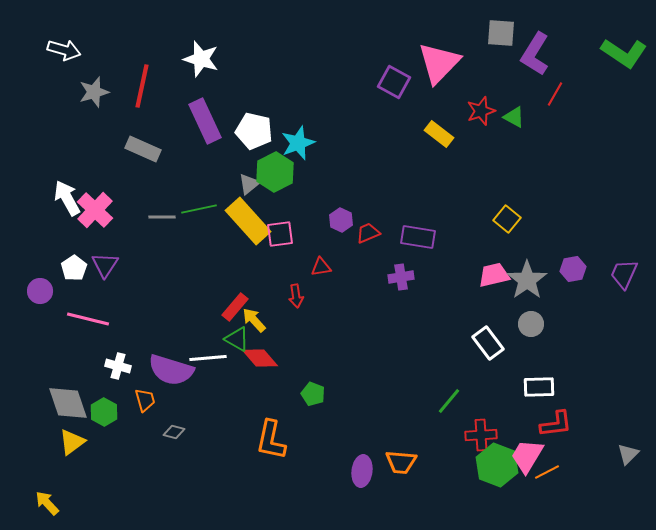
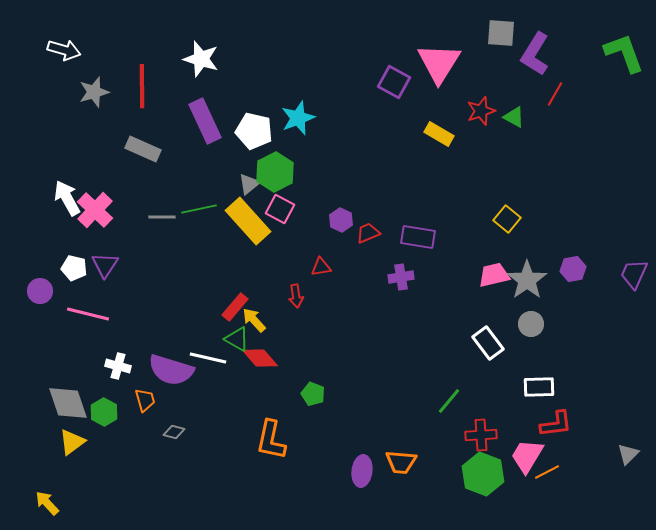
green L-shape at (624, 53): rotated 144 degrees counterclockwise
pink triangle at (439, 63): rotated 12 degrees counterclockwise
red line at (142, 86): rotated 12 degrees counterclockwise
yellow rectangle at (439, 134): rotated 8 degrees counterclockwise
cyan star at (298, 143): moved 25 px up
pink square at (280, 234): moved 25 px up; rotated 36 degrees clockwise
white pentagon at (74, 268): rotated 25 degrees counterclockwise
purple trapezoid at (624, 274): moved 10 px right
pink line at (88, 319): moved 5 px up
white line at (208, 358): rotated 18 degrees clockwise
green hexagon at (497, 465): moved 14 px left, 9 px down
